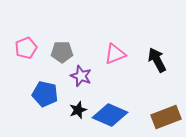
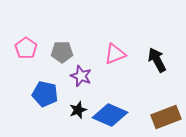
pink pentagon: rotated 15 degrees counterclockwise
